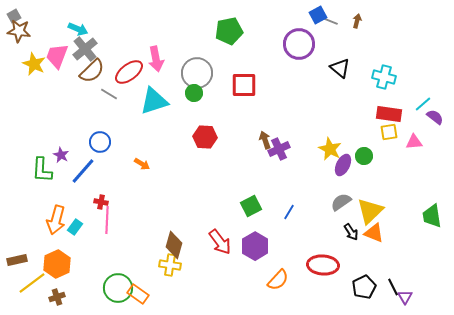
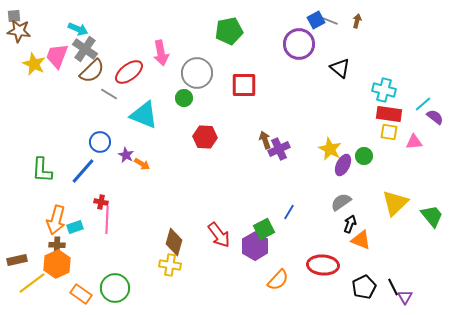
blue square at (318, 15): moved 2 px left, 5 px down
gray square at (14, 16): rotated 24 degrees clockwise
gray cross at (85, 49): rotated 15 degrees counterclockwise
pink arrow at (156, 59): moved 5 px right, 6 px up
cyan cross at (384, 77): moved 13 px down
green circle at (194, 93): moved 10 px left, 5 px down
cyan triangle at (154, 101): moved 10 px left, 14 px down; rotated 40 degrees clockwise
yellow square at (389, 132): rotated 18 degrees clockwise
purple star at (61, 155): moved 65 px right
green square at (251, 206): moved 13 px right, 23 px down
yellow triangle at (370, 211): moved 25 px right, 8 px up
green trapezoid at (432, 216): rotated 150 degrees clockwise
cyan rectangle at (75, 227): rotated 35 degrees clockwise
black arrow at (351, 232): moved 1 px left, 8 px up; rotated 126 degrees counterclockwise
orange triangle at (374, 233): moved 13 px left, 7 px down
red arrow at (220, 242): moved 1 px left, 7 px up
brown diamond at (174, 245): moved 3 px up
green circle at (118, 288): moved 3 px left
orange rectangle at (138, 294): moved 57 px left
brown cross at (57, 297): moved 52 px up; rotated 21 degrees clockwise
